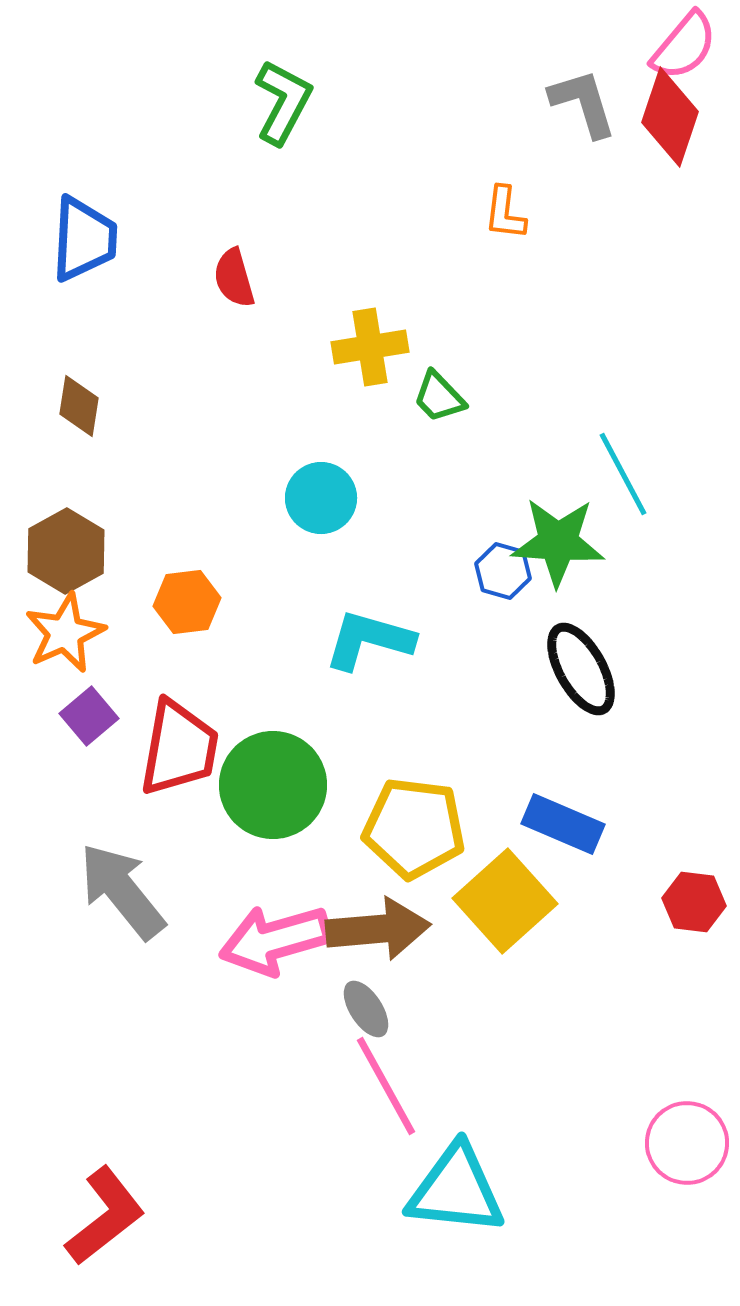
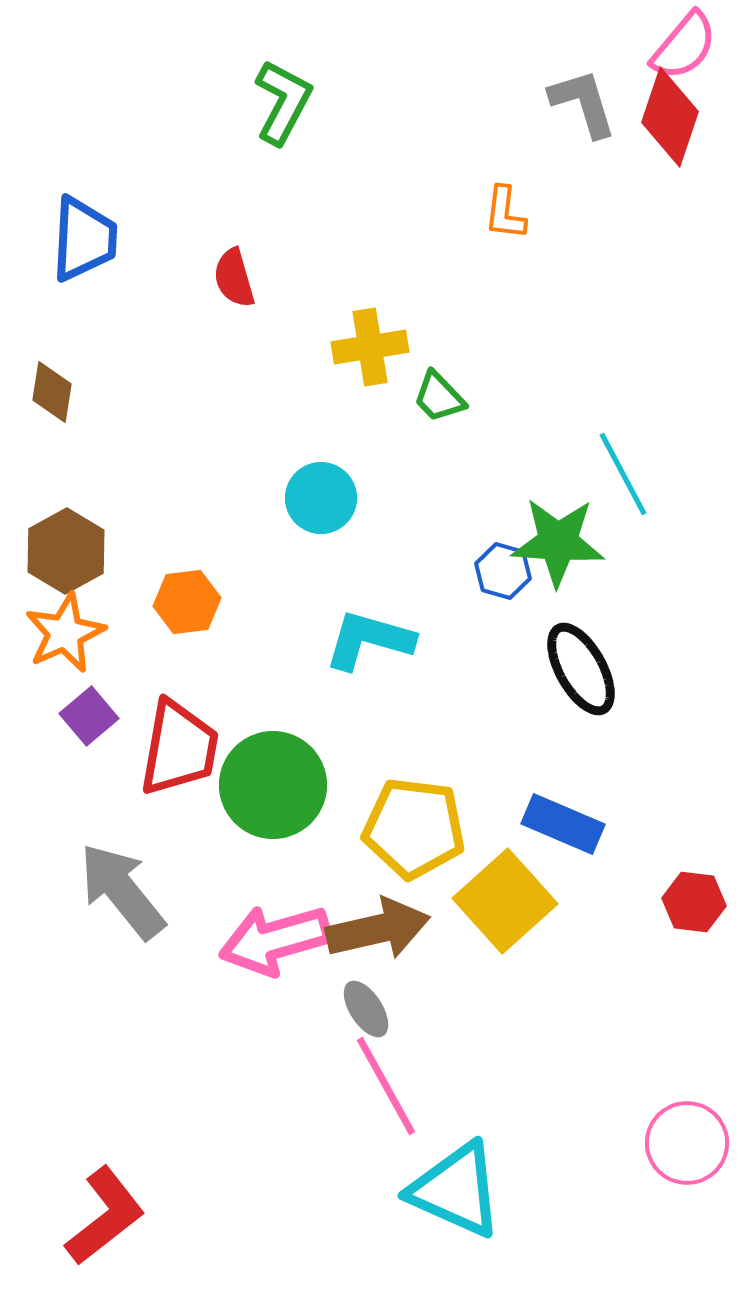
brown diamond: moved 27 px left, 14 px up
brown arrow: rotated 8 degrees counterclockwise
cyan triangle: rotated 18 degrees clockwise
